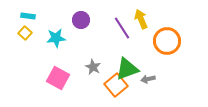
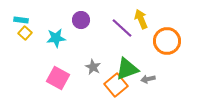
cyan rectangle: moved 7 px left, 4 px down
purple line: rotated 15 degrees counterclockwise
